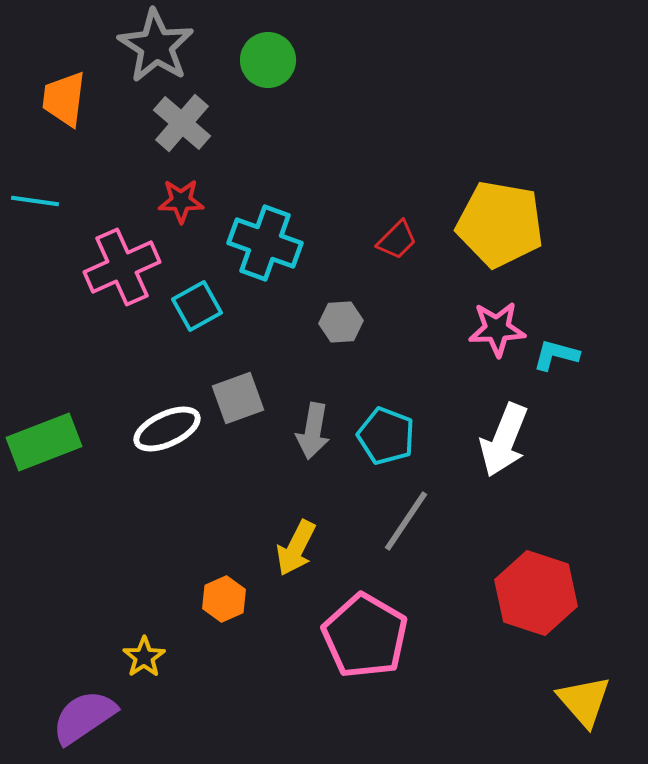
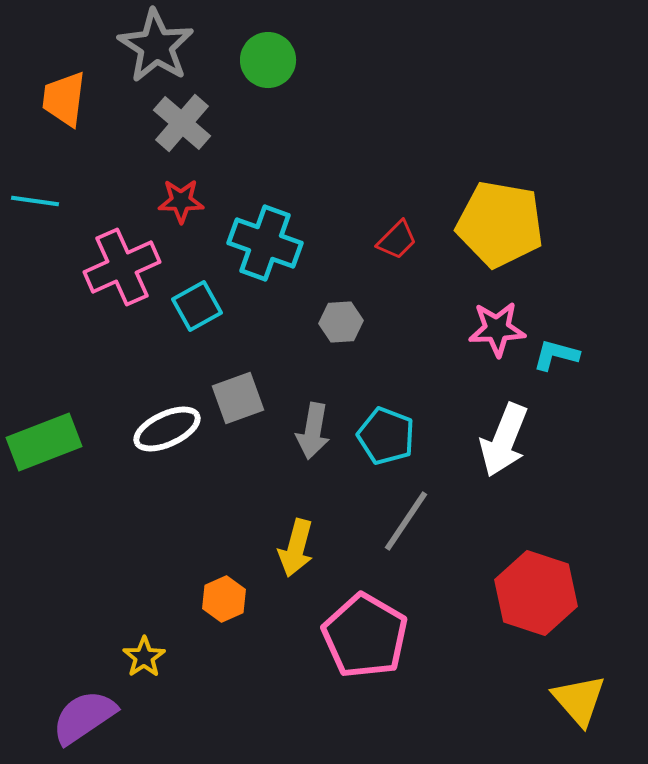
yellow arrow: rotated 12 degrees counterclockwise
yellow triangle: moved 5 px left, 1 px up
